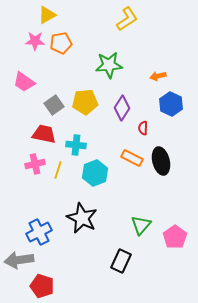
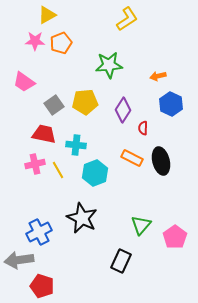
orange pentagon: rotated 10 degrees counterclockwise
purple diamond: moved 1 px right, 2 px down
yellow line: rotated 48 degrees counterclockwise
